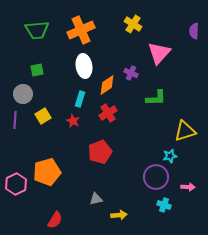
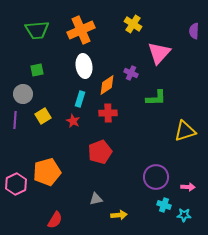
red cross: rotated 30 degrees clockwise
cyan star: moved 14 px right, 59 px down; rotated 16 degrees clockwise
